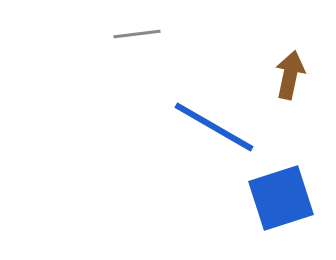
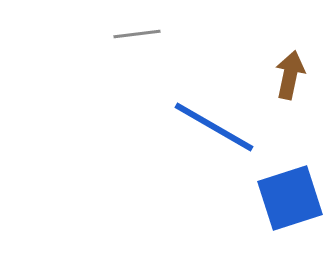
blue square: moved 9 px right
